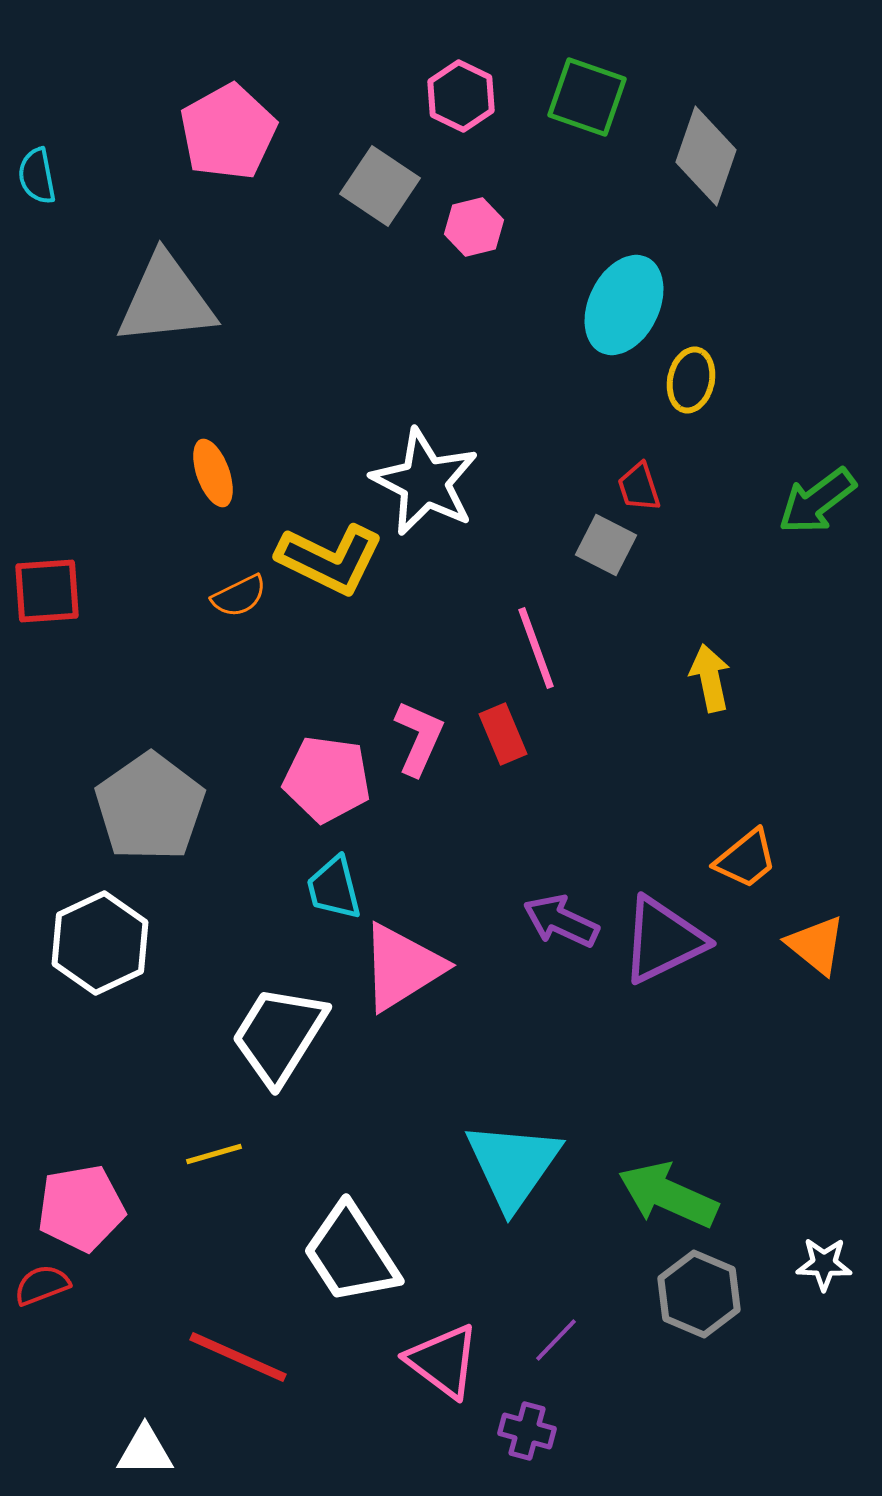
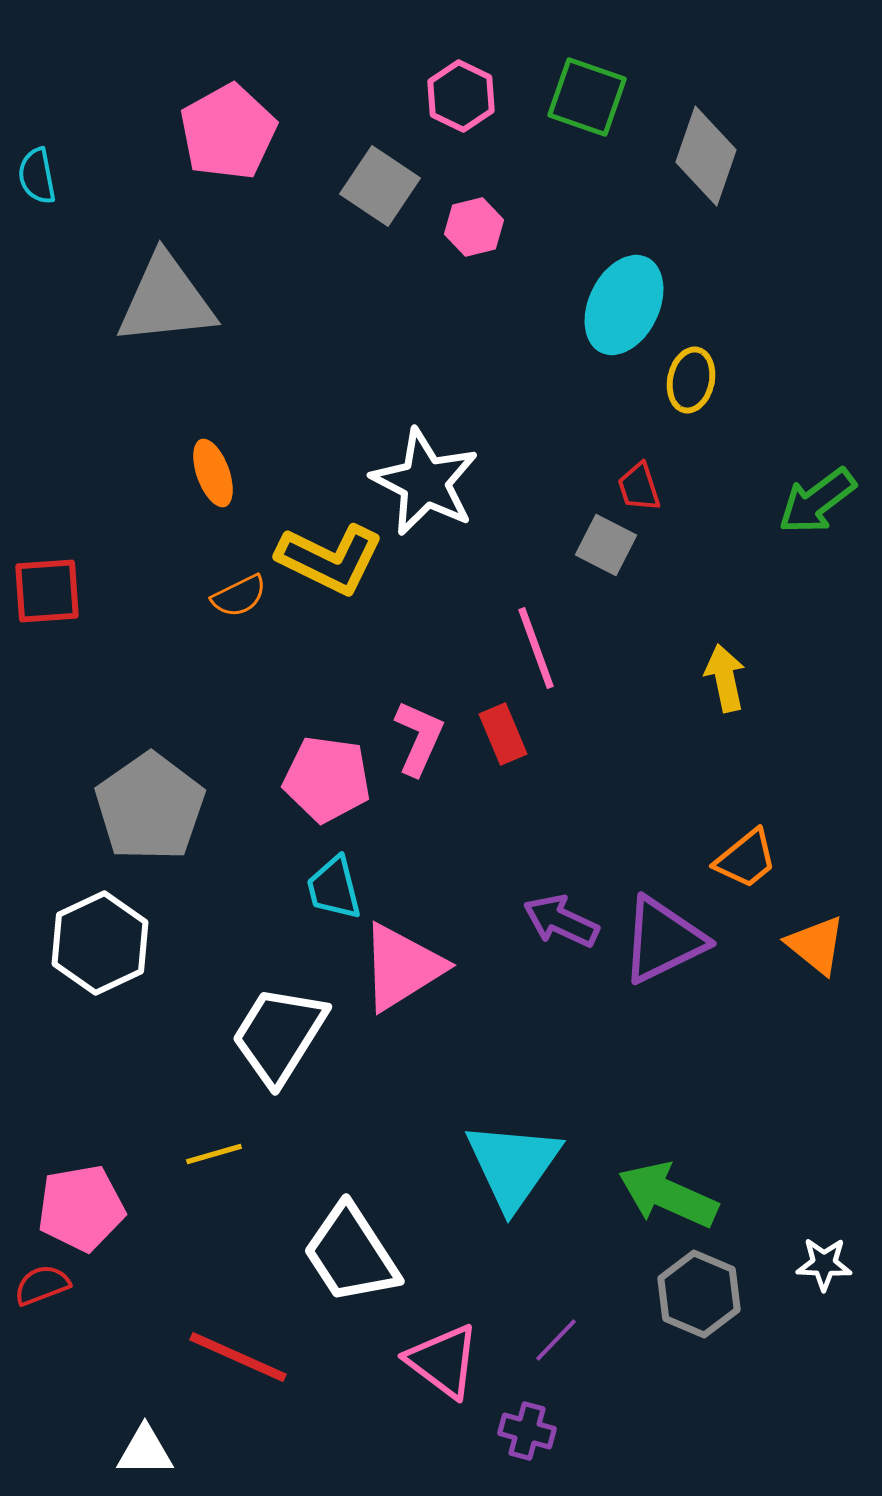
yellow arrow at (710, 678): moved 15 px right
